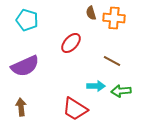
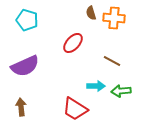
red ellipse: moved 2 px right
